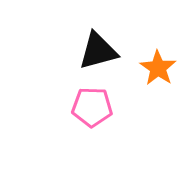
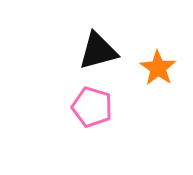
pink pentagon: rotated 15 degrees clockwise
